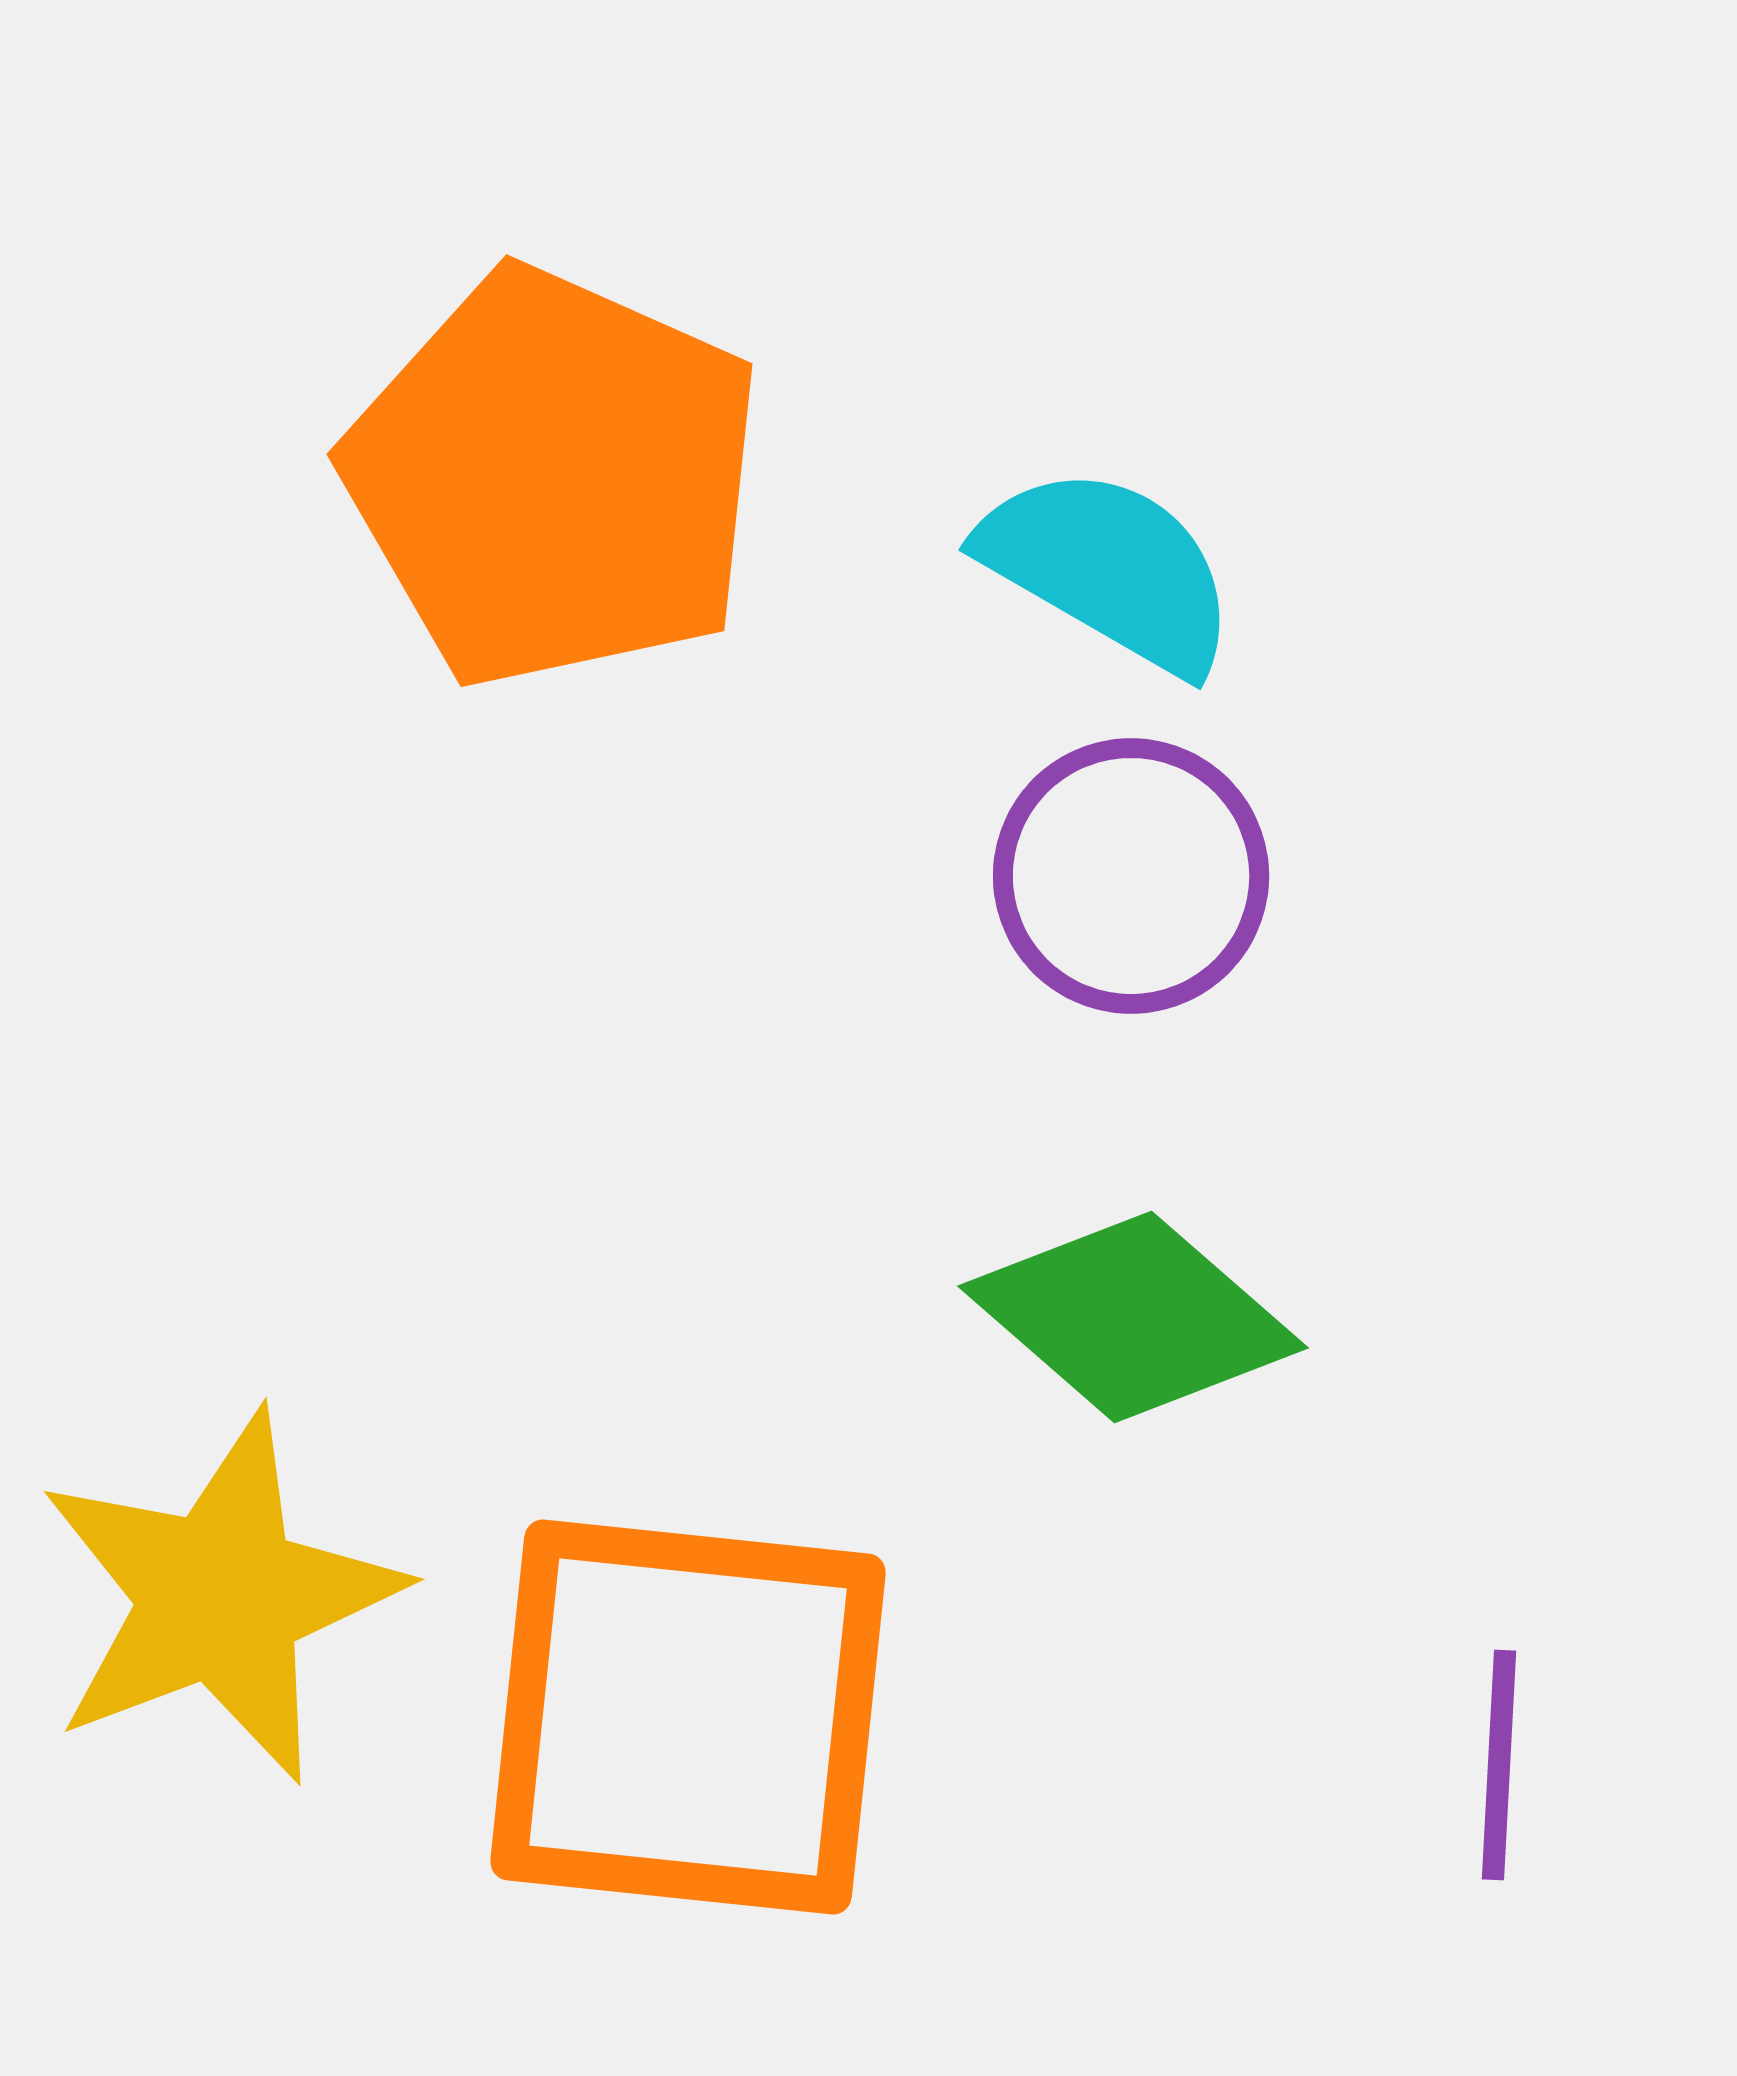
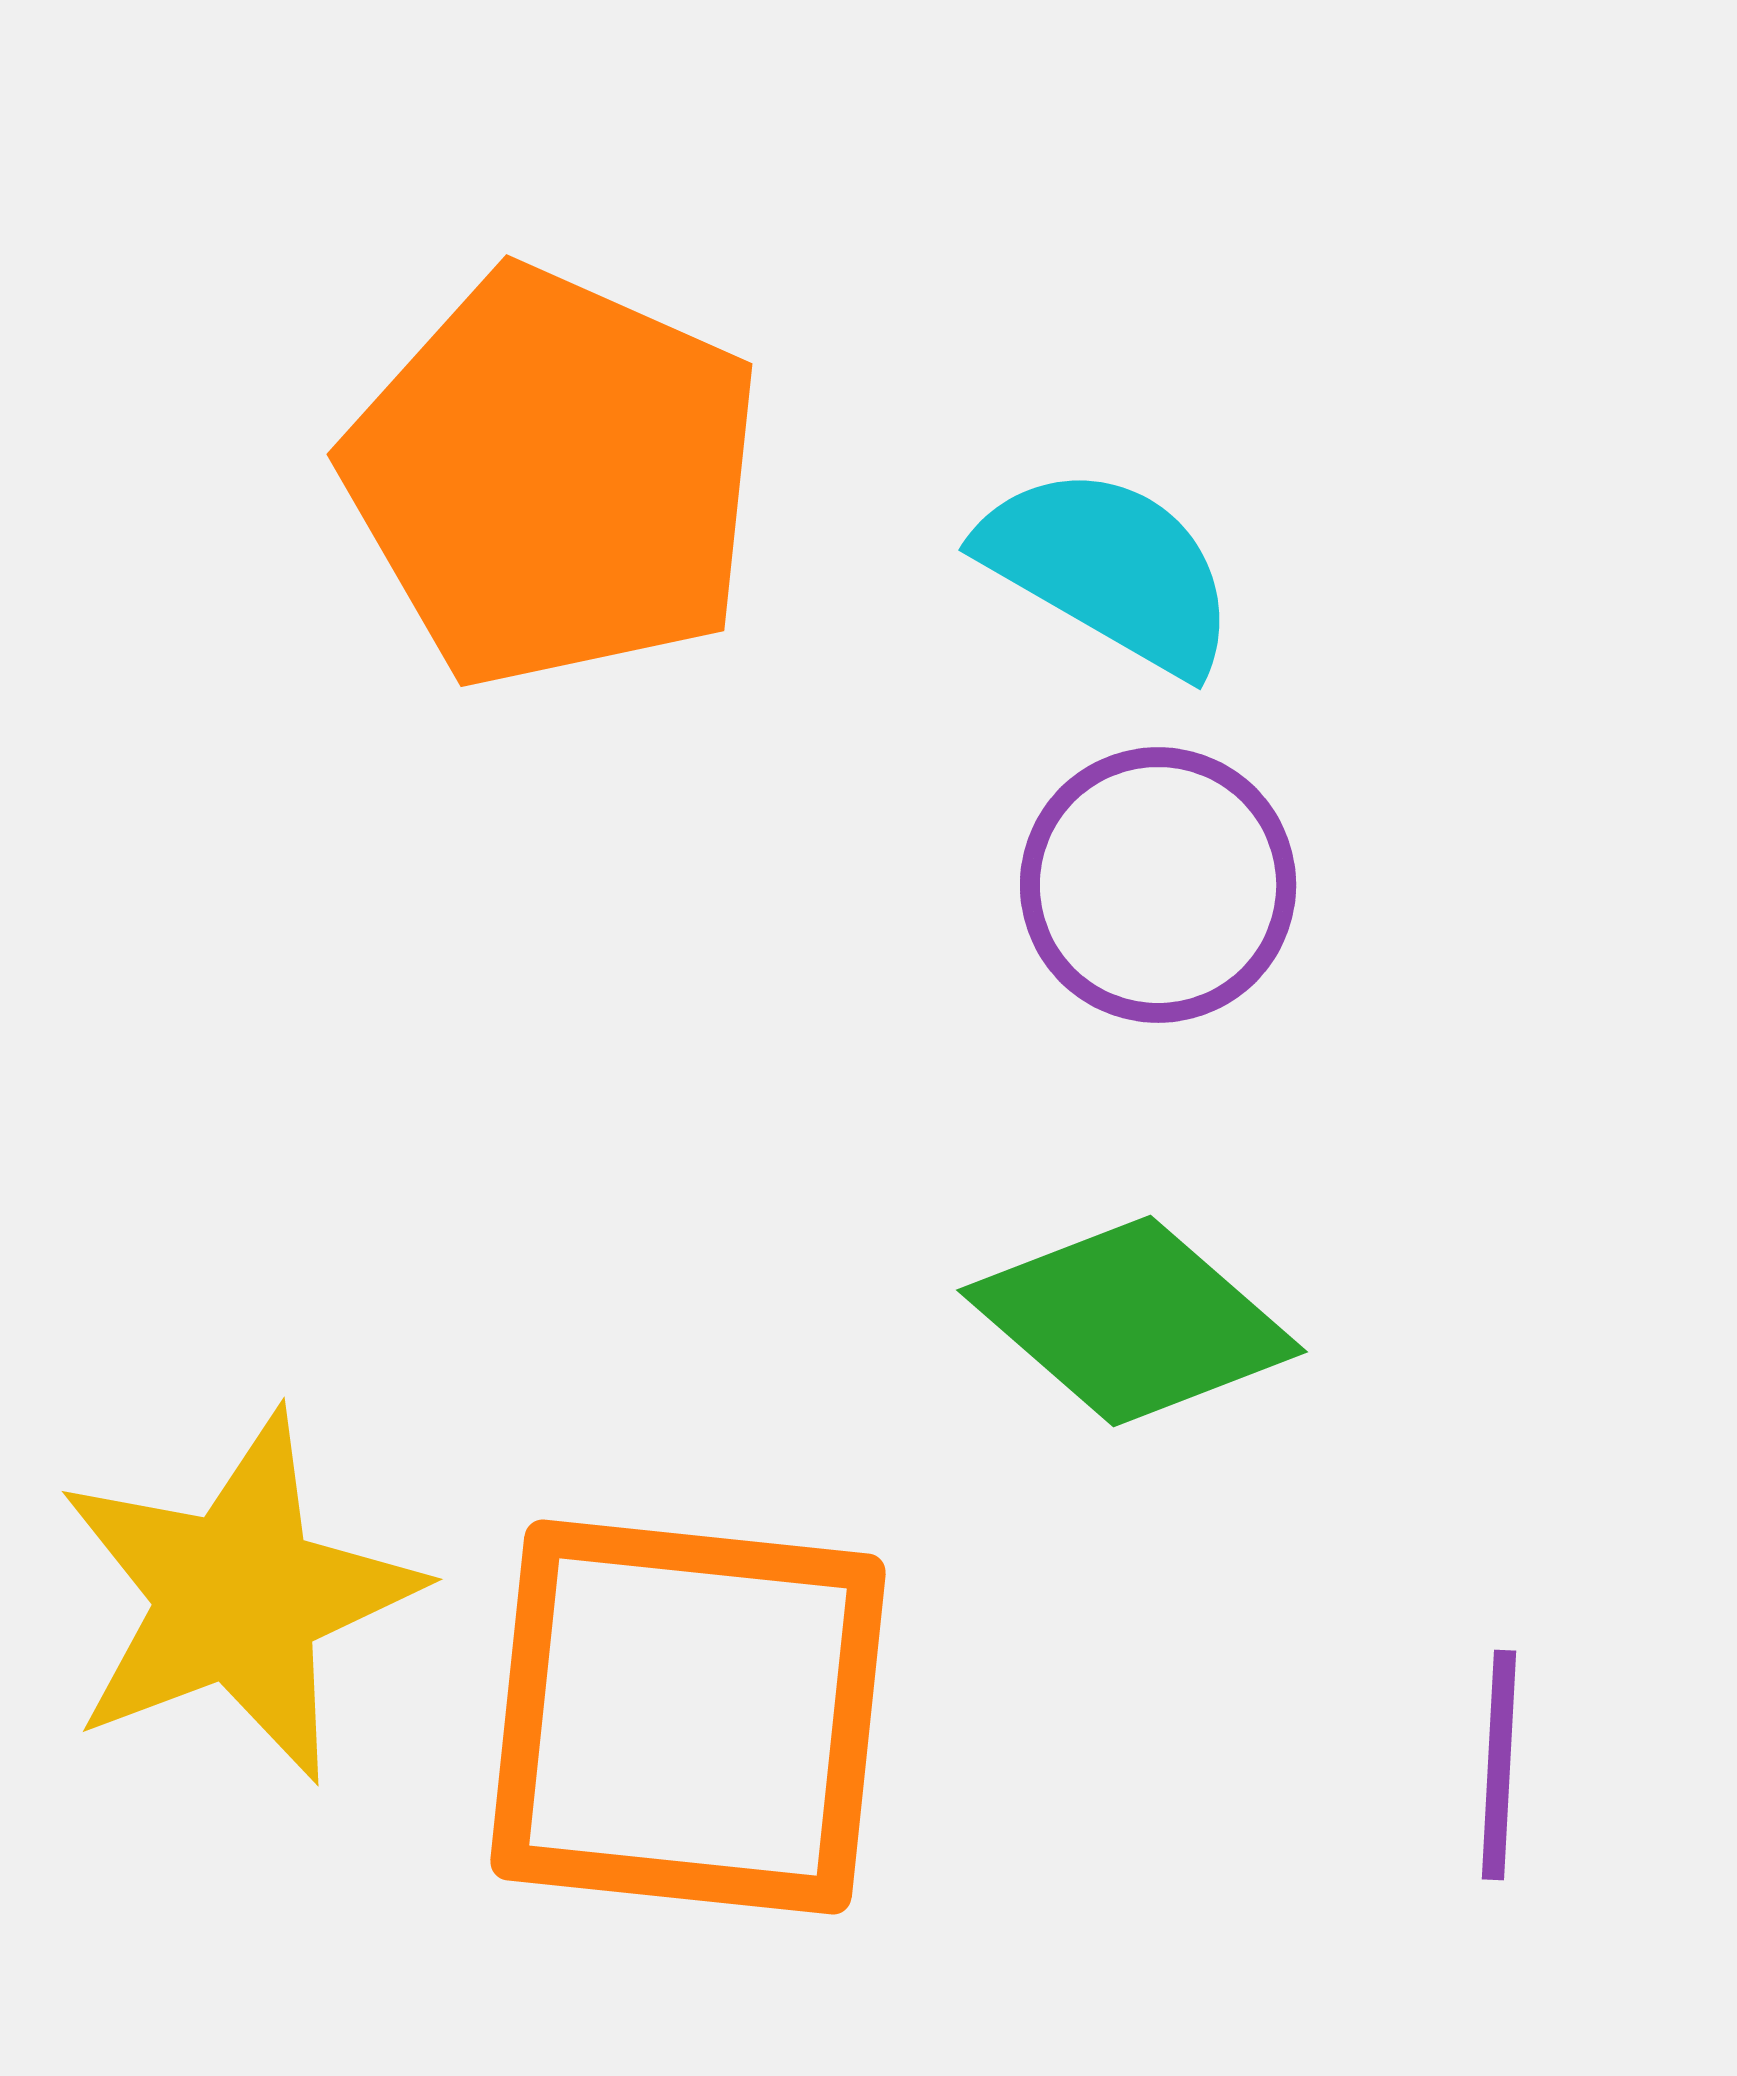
purple circle: moved 27 px right, 9 px down
green diamond: moved 1 px left, 4 px down
yellow star: moved 18 px right
